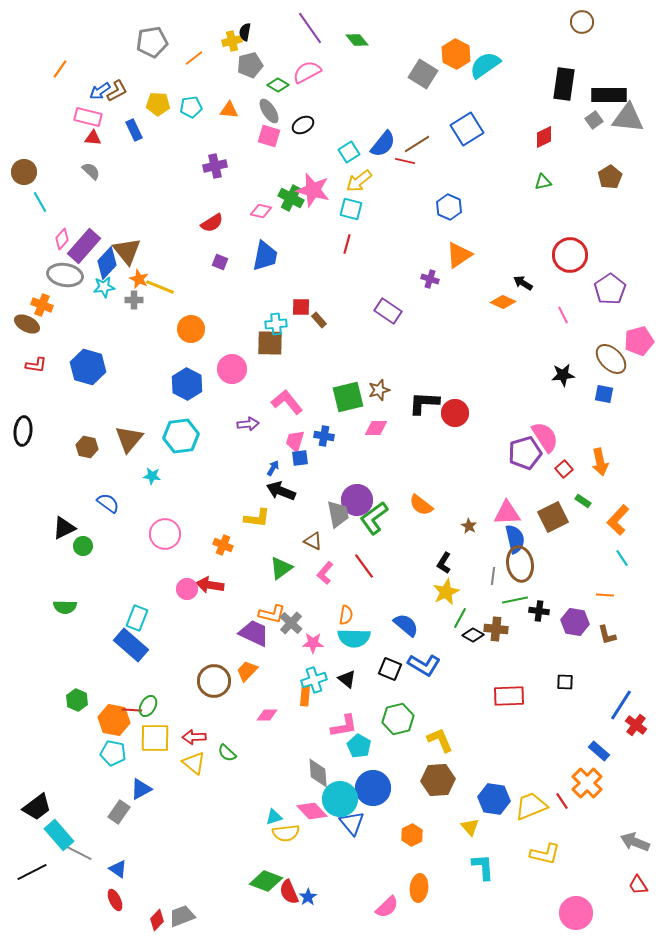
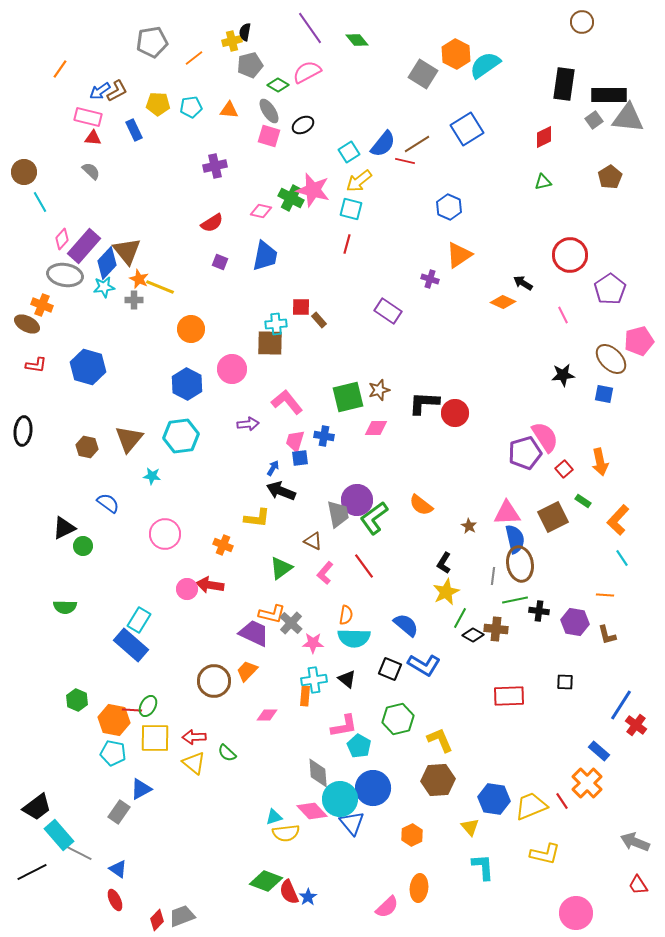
cyan rectangle at (137, 618): moved 2 px right, 2 px down; rotated 10 degrees clockwise
cyan cross at (314, 680): rotated 10 degrees clockwise
